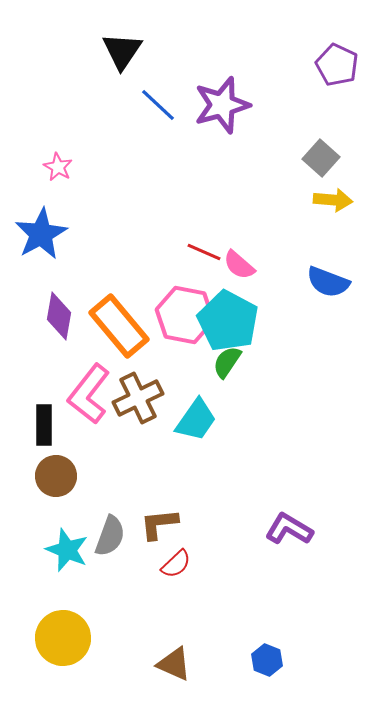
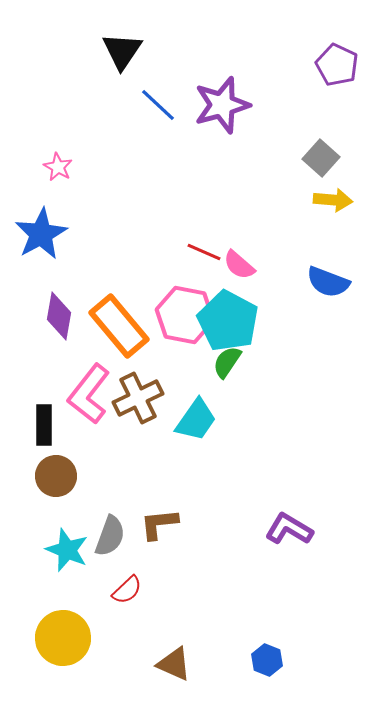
red semicircle: moved 49 px left, 26 px down
